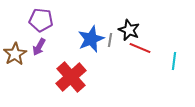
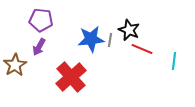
blue star: rotated 16 degrees clockwise
red line: moved 2 px right, 1 px down
brown star: moved 11 px down
